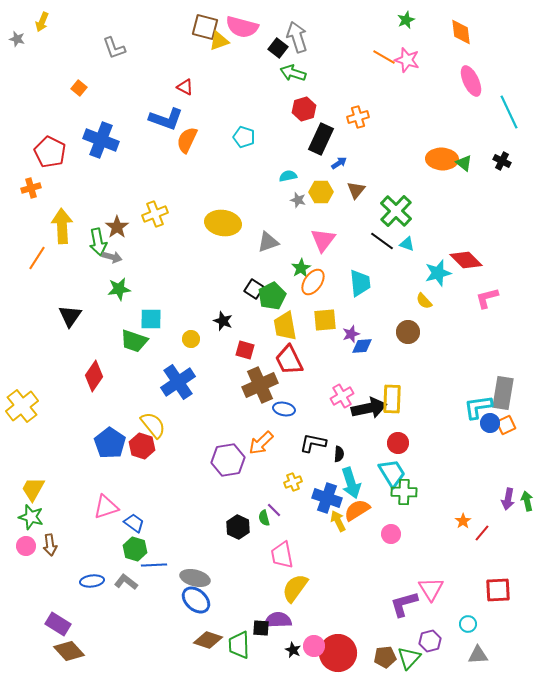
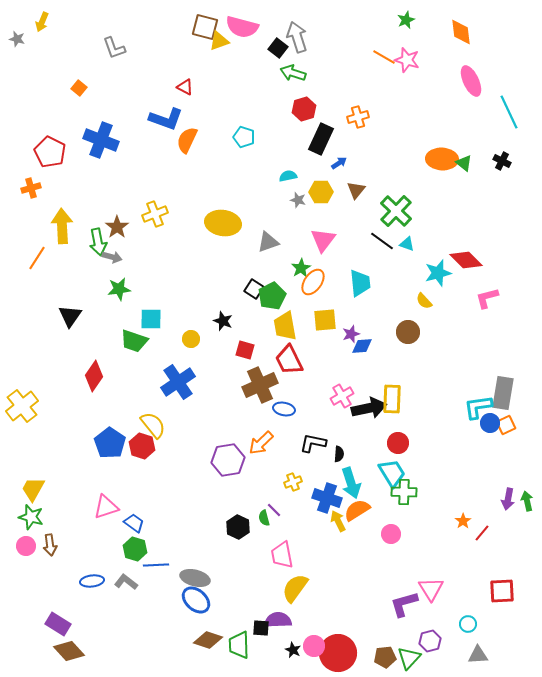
blue line at (154, 565): moved 2 px right
red square at (498, 590): moved 4 px right, 1 px down
